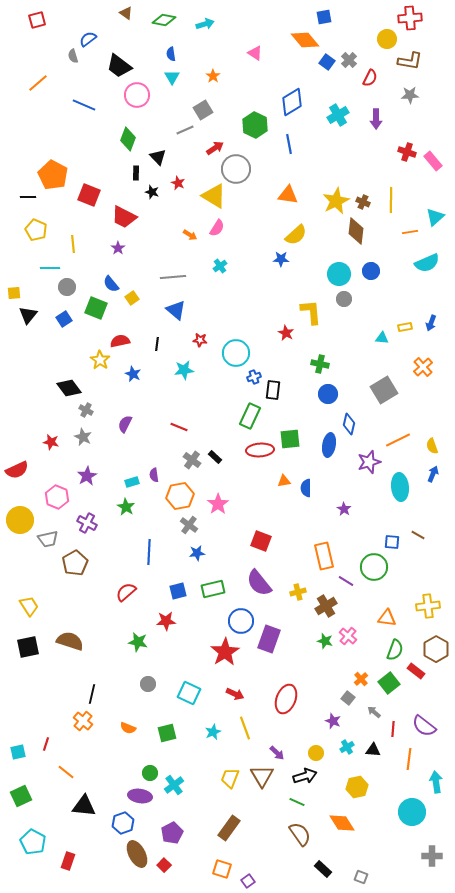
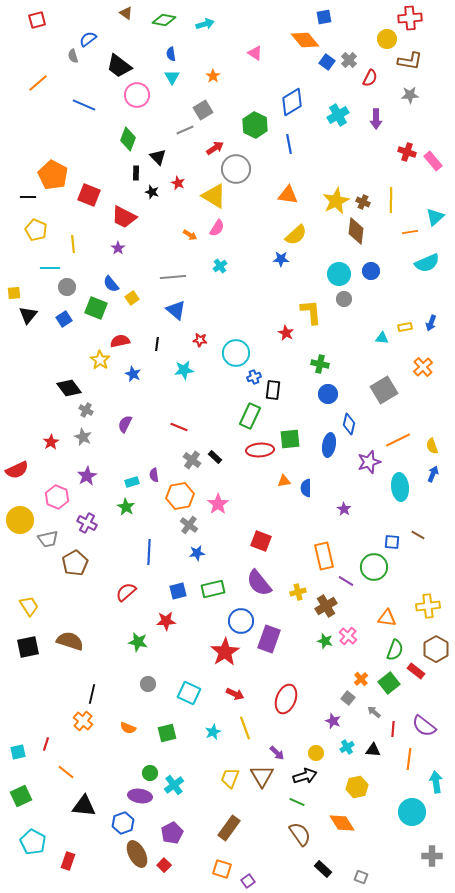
red star at (51, 442): rotated 28 degrees clockwise
